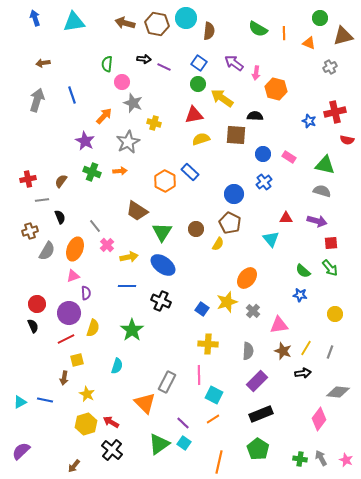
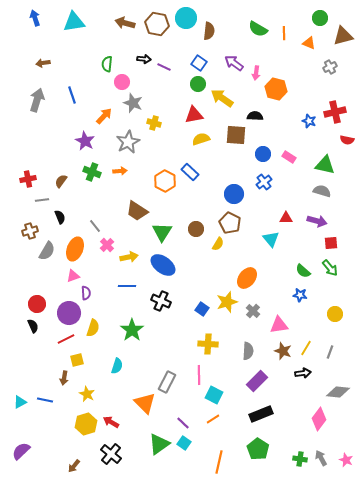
black cross at (112, 450): moved 1 px left, 4 px down
